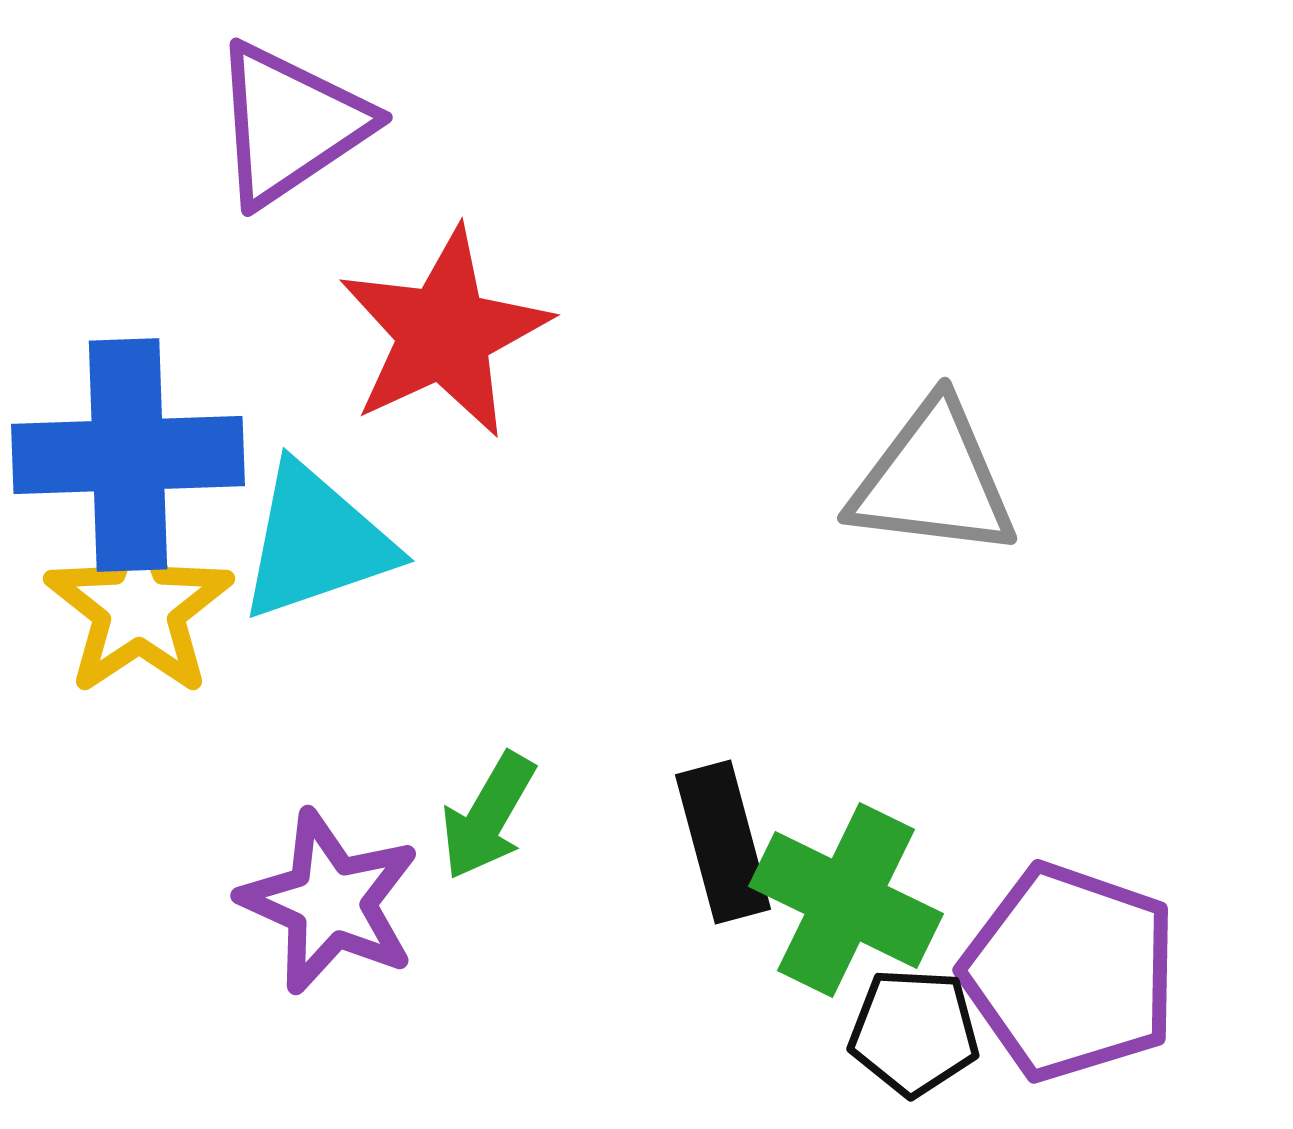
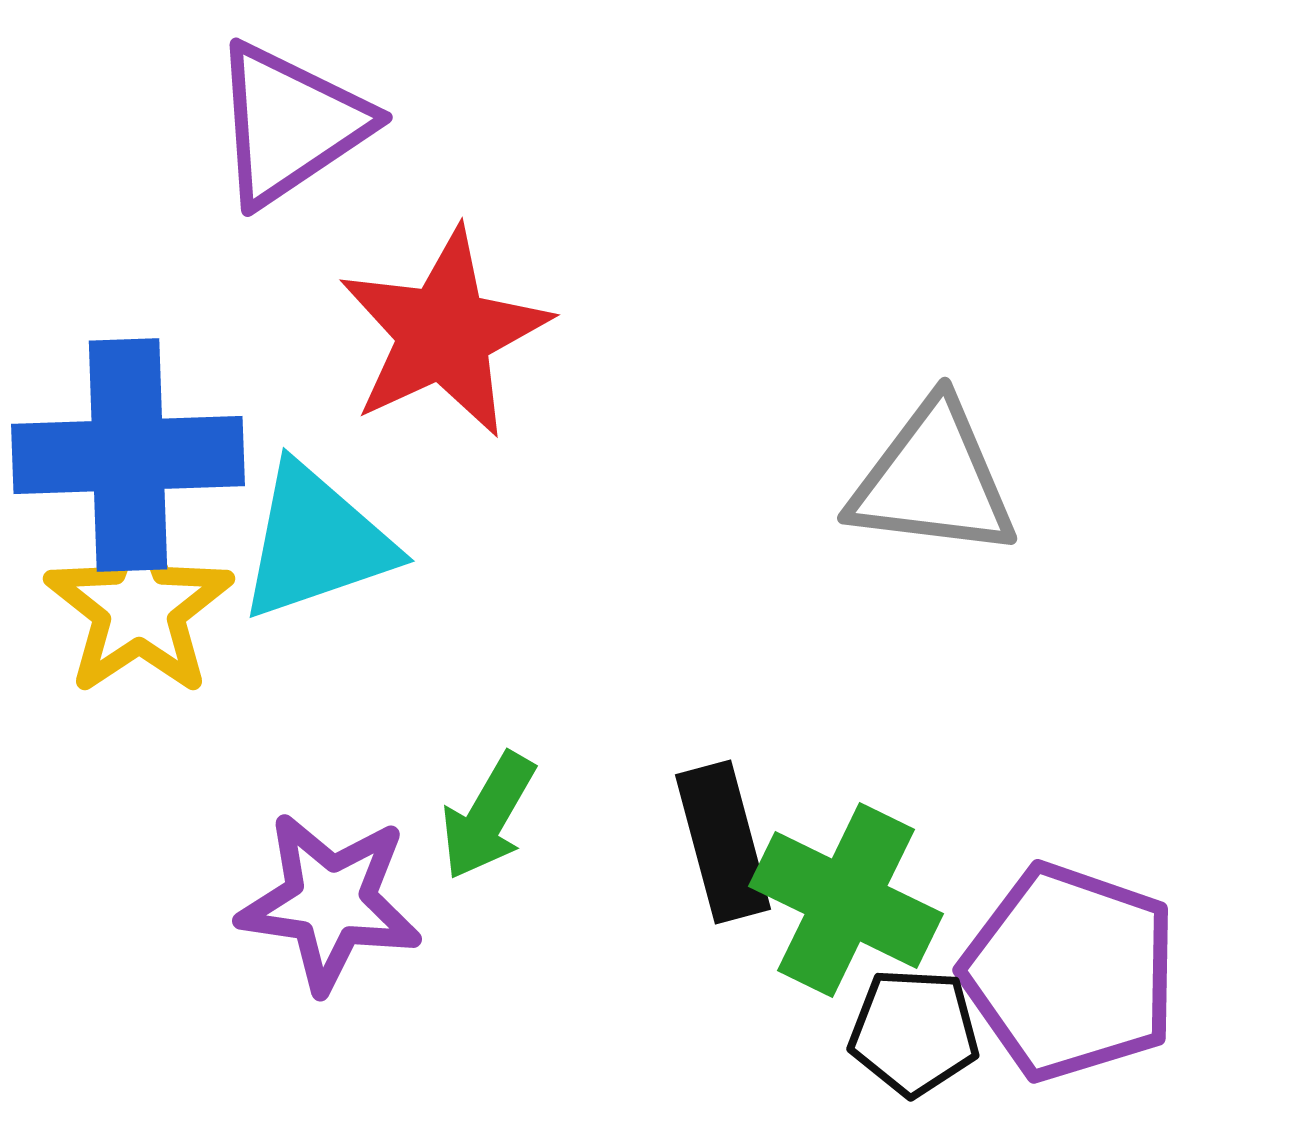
purple star: rotated 16 degrees counterclockwise
